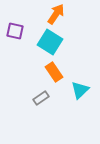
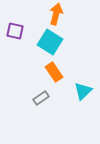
orange arrow: rotated 20 degrees counterclockwise
cyan triangle: moved 3 px right, 1 px down
